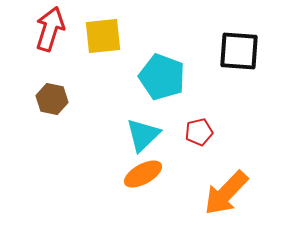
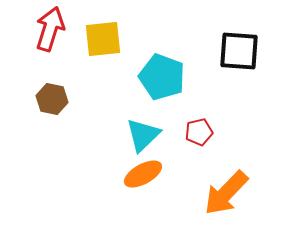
yellow square: moved 3 px down
